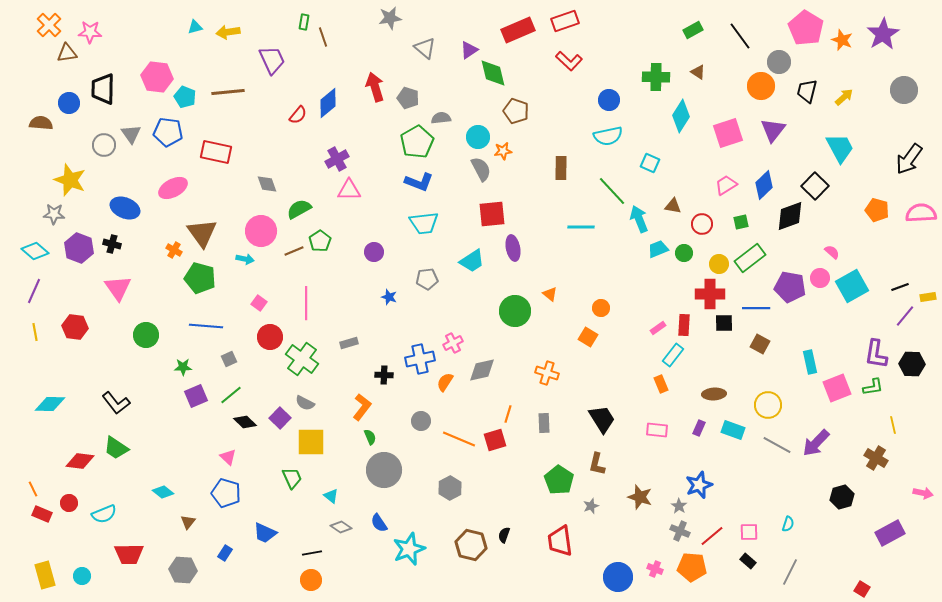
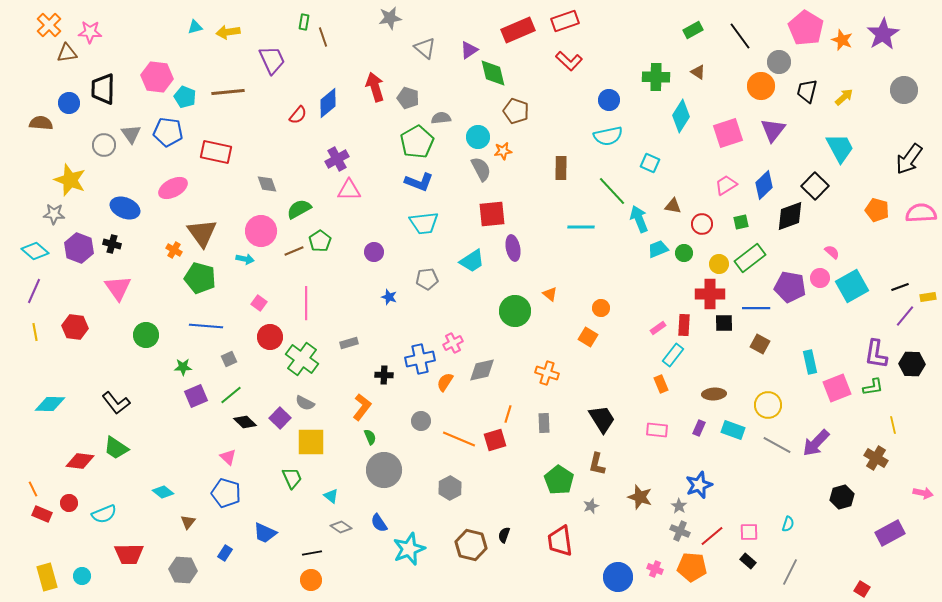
yellow rectangle at (45, 575): moved 2 px right, 2 px down
